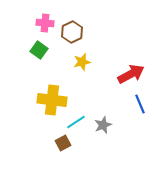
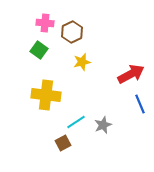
yellow cross: moved 6 px left, 5 px up
